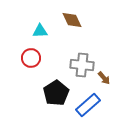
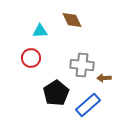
brown arrow: rotated 128 degrees clockwise
